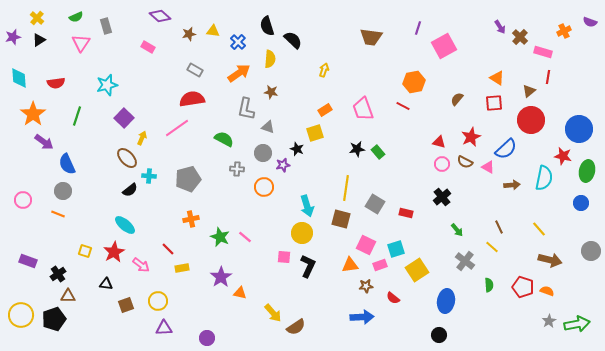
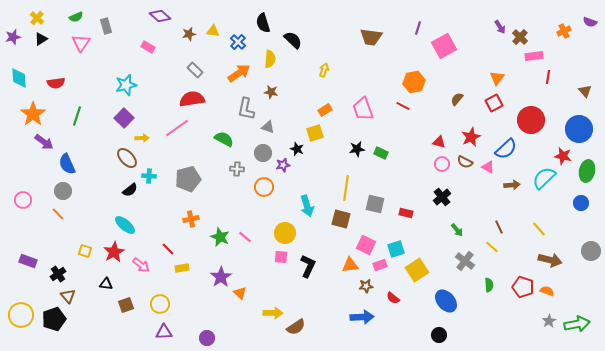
black semicircle at (267, 26): moved 4 px left, 3 px up
black triangle at (39, 40): moved 2 px right, 1 px up
pink rectangle at (543, 52): moved 9 px left, 4 px down; rotated 24 degrees counterclockwise
gray rectangle at (195, 70): rotated 14 degrees clockwise
orange triangle at (497, 78): rotated 35 degrees clockwise
cyan star at (107, 85): moved 19 px right
brown triangle at (529, 91): moved 56 px right; rotated 32 degrees counterclockwise
red square at (494, 103): rotated 24 degrees counterclockwise
yellow arrow at (142, 138): rotated 64 degrees clockwise
green rectangle at (378, 152): moved 3 px right, 1 px down; rotated 24 degrees counterclockwise
cyan semicircle at (544, 178): rotated 145 degrees counterclockwise
gray square at (375, 204): rotated 18 degrees counterclockwise
orange line at (58, 214): rotated 24 degrees clockwise
yellow circle at (302, 233): moved 17 px left
pink square at (284, 257): moved 3 px left
orange triangle at (240, 293): rotated 32 degrees clockwise
brown triangle at (68, 296): rotated 49 degrees clockwise
yellow circle at (158, 301): moved 2 px right, 3 px down
blue ellipse at (446, 301): rotated 50 degrees counterclockwise
yellow arrow at (273, 313): rotated 48 degrees counterclockwise
purple triangle at (164, 328): moved 4 px down
